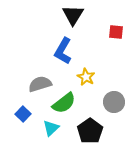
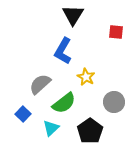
gray semicircle: rotated 25 degrees counterclockwise
